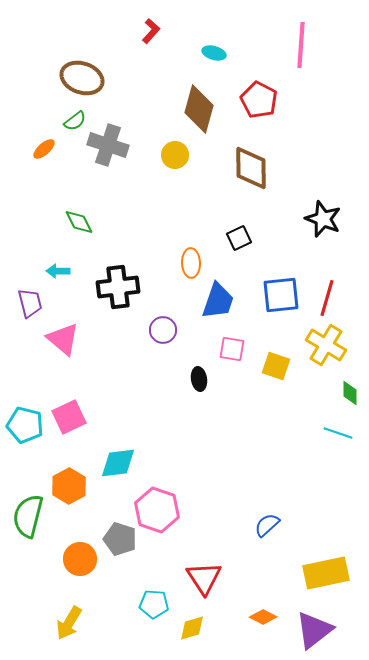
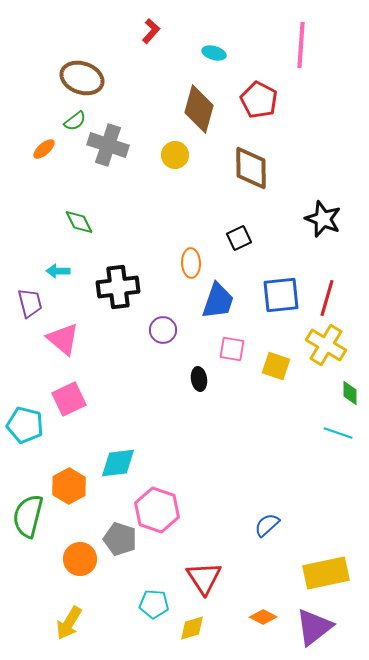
pink square at (69, 417): moved 18 px up
purple triangle at (314, 630): moved 3 px up
